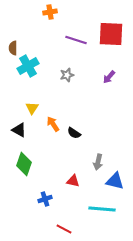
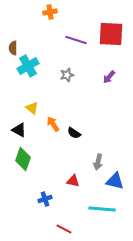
yellow triangle: rotated 24 degrees counterclockwise
green diamond: moved 1 px left, 5 px up
